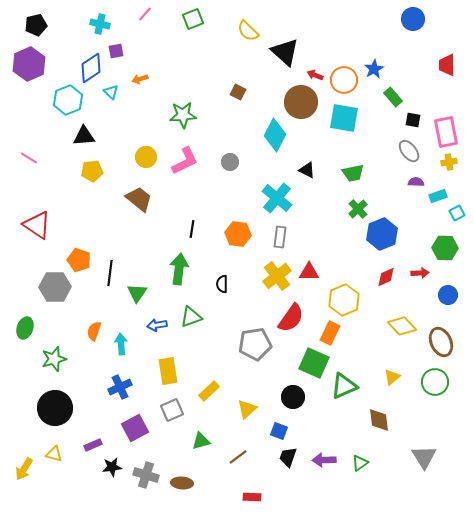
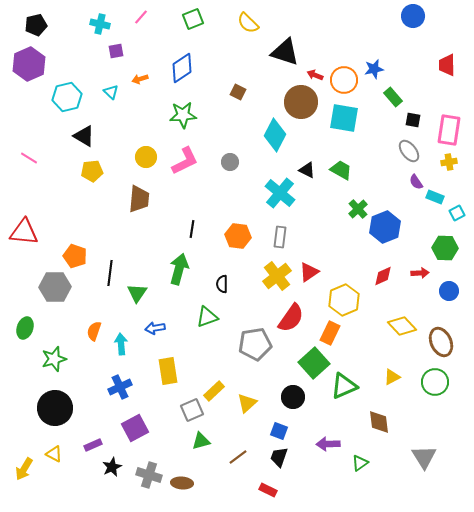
pink line at (145, 14): moved 4 px left, 3 px down
blue circle at (413, 19): moved 3 px up
yellow semicircle at (248, 31): moved 8 px up
black triangle at (285, 52): rotated 24 degrees counterclockwise
blue diamond at (91, 68): moved 91 px right
blue star at (374, 69): rotated 18 degrees clockwise
cyan hexagon at (68, 100): moved 1 px left, 3 px up; rotated 8 degrees clockwise
pink rectangle at (446, 132): moved 3 px right, 2 px up; rotated 20 degrees clockwise
black triangle at (84, 136): rotated 35 degrees clockwise
green trapezoid at (353, 173): moved 12 px left, 3 px up; rotated 140 degrees counterclockwise
purple semicircle at (416, 182): rotated 126 degrees counterclockwise
cyan rectangle at (438, 196): moved 3 px left, 1 px down; rotated 42 degrees clockwise
cyan cross at (277, 198): moved 3 px right, 5 px up
brown trapezoid at (139, 199): rotated 56 degrees clockwise
red triangle at (37, 225): moved 13 px left, 7 px down; rotated 28 degrees counterclockwise
orange hexagon at (238, 234): moved 2 px down
blue hexagon at (382, 234): moved 3 px right, 7 px up
orange pentagon at (79, 260): moved 4 px left, 4 px up
green arrow at (179, 269): rotated 8 degrees clockwise
red triangle at (309, 272): rotated 35 degrees counterclockwise
red diamond at (386, 277): moved 3 px left, 1 px up
blue circle at (448, 295): moved 1 px right, 4 px up
green triangle at (191, 317): moved 16 px right
blue arrow at (157, 325): moved 2 px left, 3 px down
green square at (314, 363): rotated 24 degrees clockwise
yellow triangle at (392, 377): rotated 12 degrees clockwise
yellow rectangle at (209, 391): moved 5 px right
yellow triangle at (247, 409): moved 6 px up
gray square at (172, 410): moved 20 px right
brown diamond at (379, 420): moved 2 px down
yellow triangle at (54, 454): rotated 12 degrees clockwise
black trapezoid at (288, 457): moved 9 px left
purple arrow at (324, 460): moved 4 px right, 16 px up
black star at (112, 467): rotated 18 degrees counterclockwise
gray cross at (146, 475): moved 3 px right
red rectangle at (252, 497): moved 16 px right, 7 px up; rotated 24 degrees clockwise
